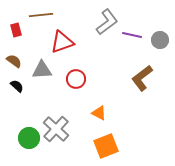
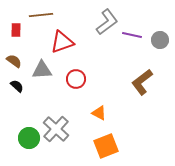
red rectangle: rotated 16 degrees clockwise
brown L-shape: moved 4 px down
